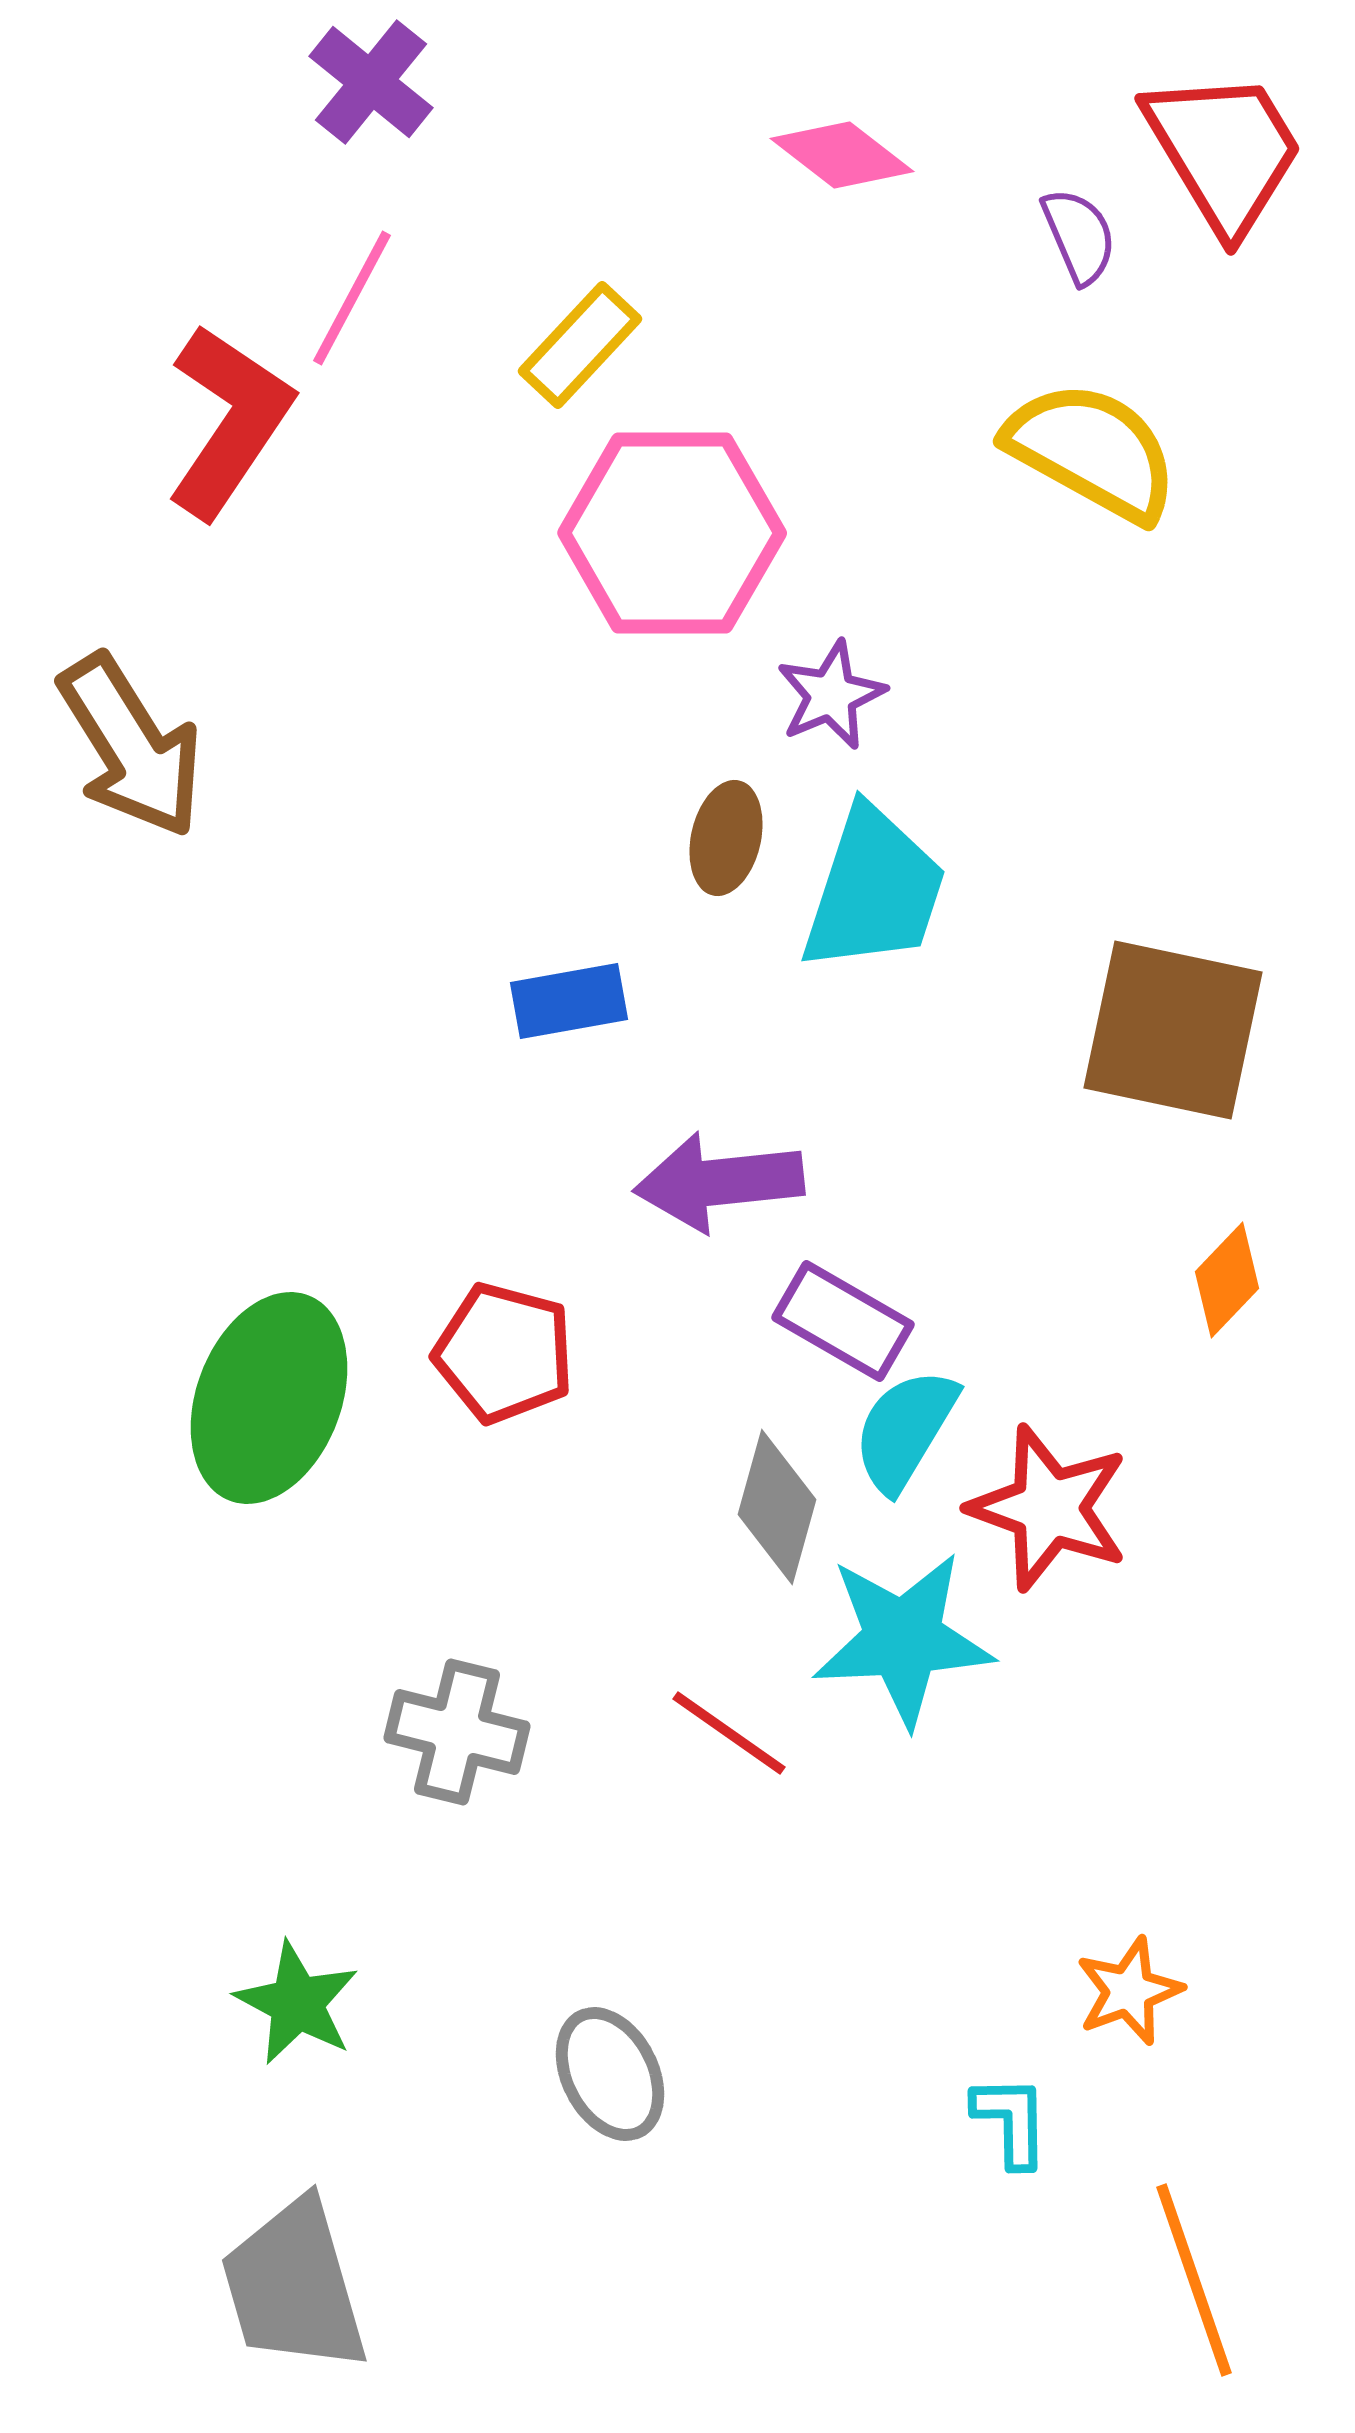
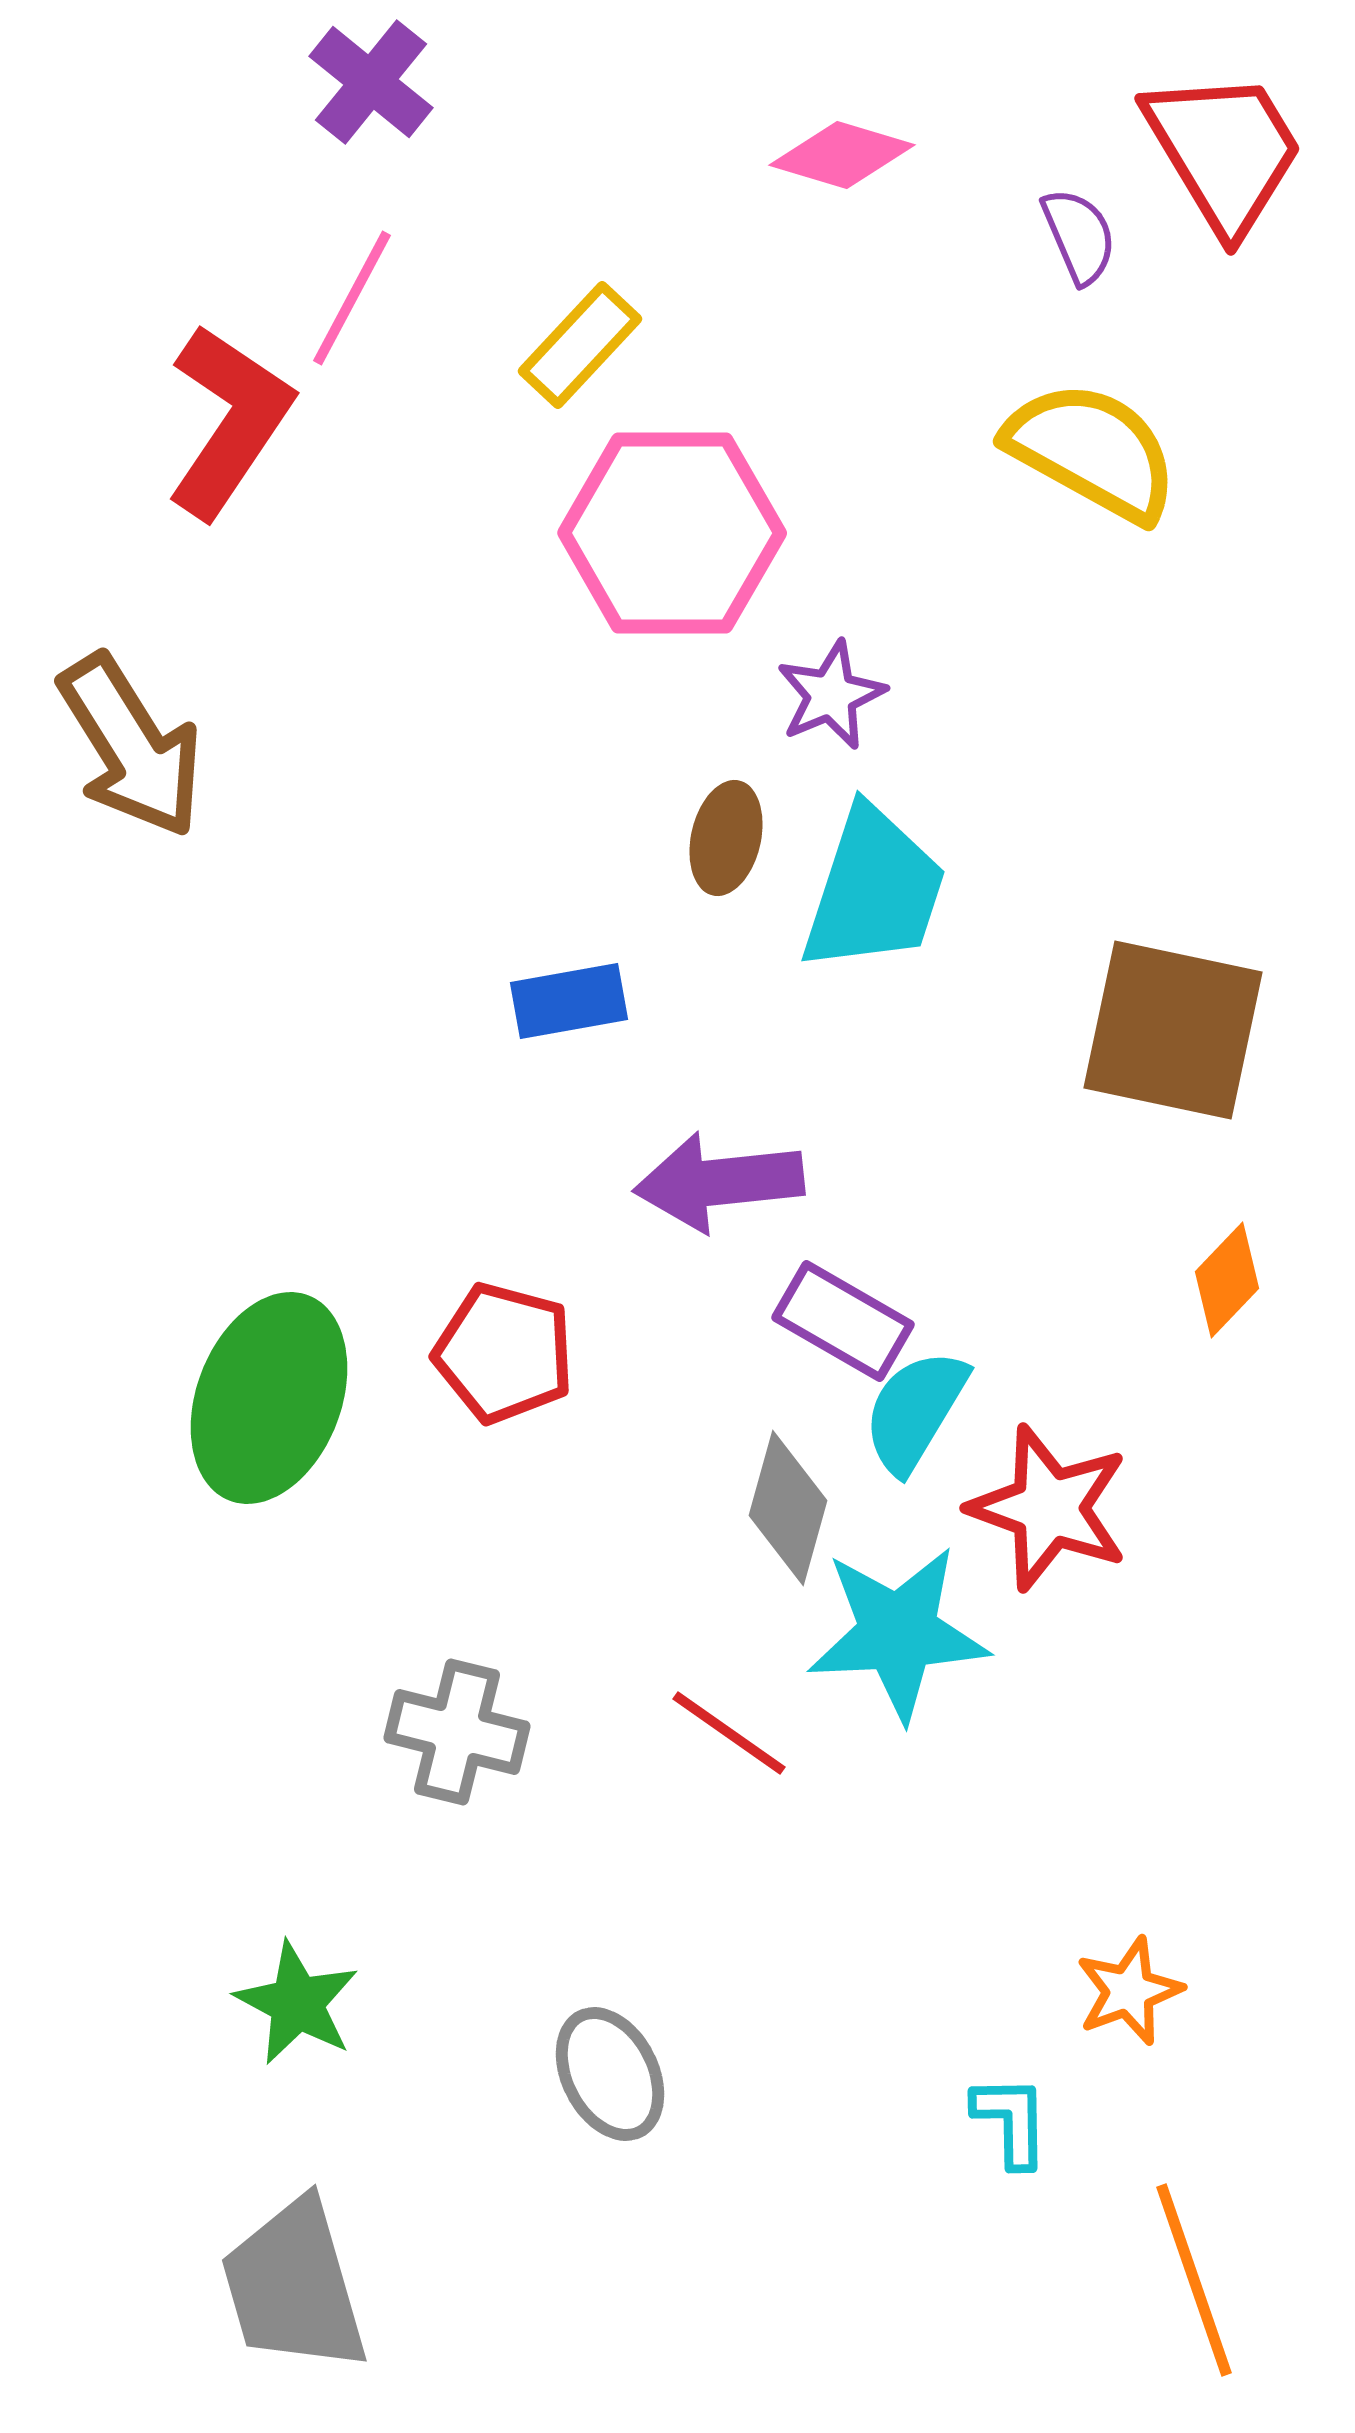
pink diamond: rotated 21 degrees counterclockwise
cyan semicircle: moved 10 px right, 19 px up
gray diamond: moved 11 px right, 1 px down
cyan star: moved 5 px left, 6 px up
